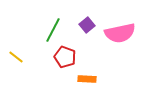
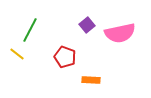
green line: moved 23 px left
yellow line: moved 1 px right, 3 px up
orange rectangle: moved 4 px right, 1 px down
